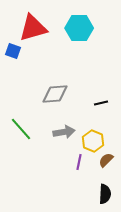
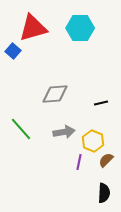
cyan hexagon: moved 1 px right
blue square: rotated 21 degrees clockwise
black semicircle: moved 1 px left, 1 px up
